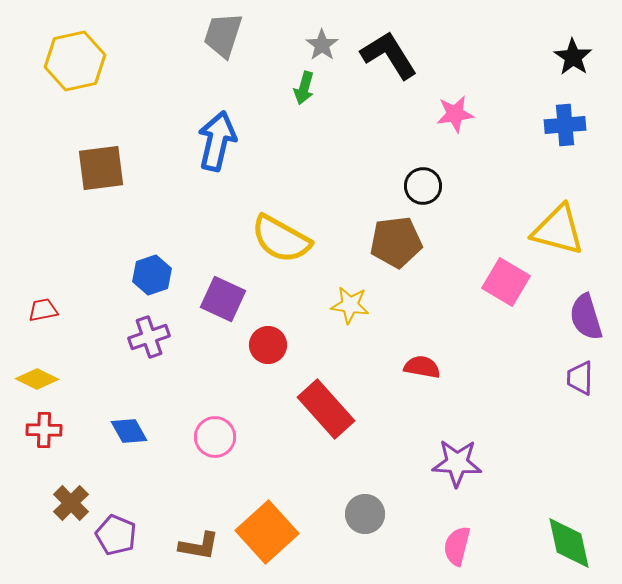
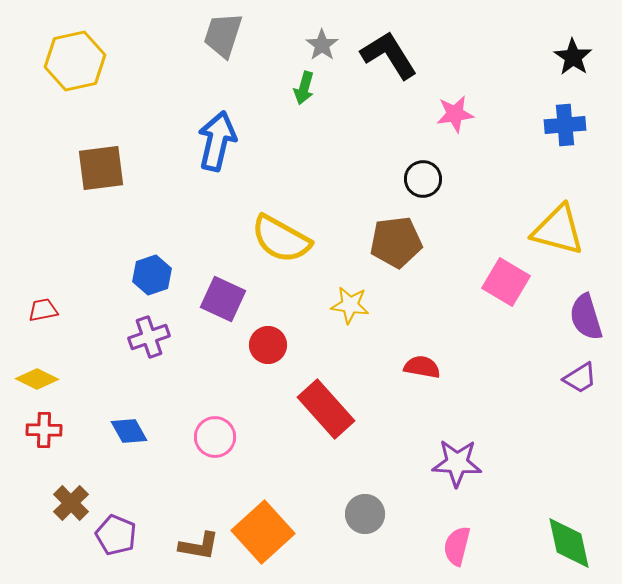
black circle: moved 7 px up
purple trapezoid: rotated 123 degrees counterclockwise
orange square: moved 4 px left
